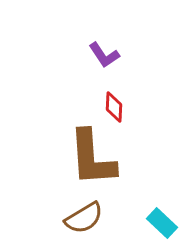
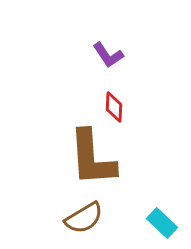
purple L-shape: moved 4 px right
